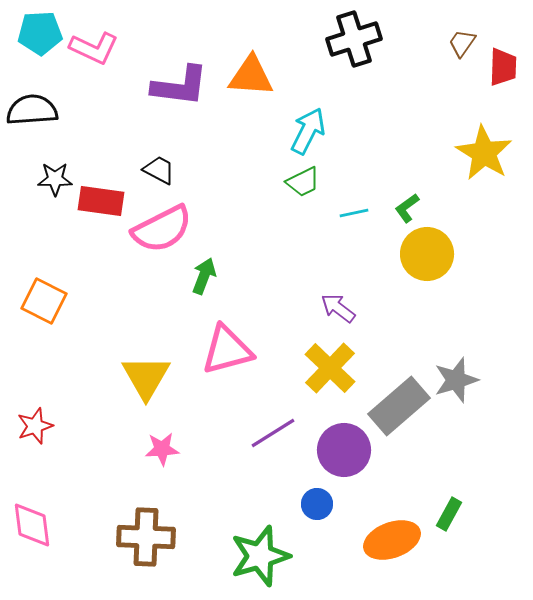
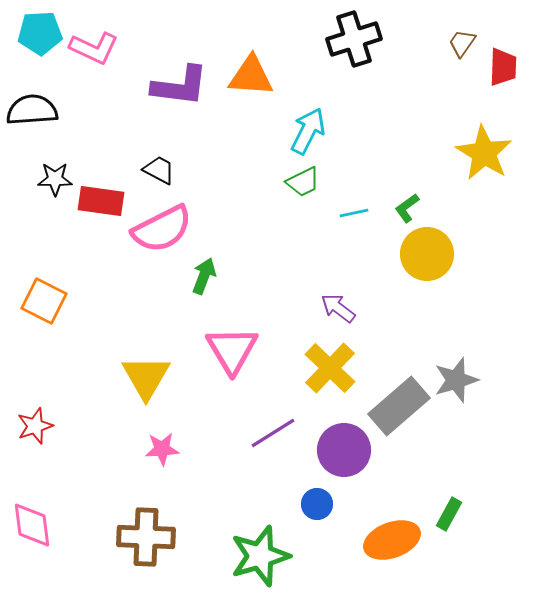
pink triangle: moved 5 px right; rotated 46 degrees counterclockwise
